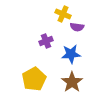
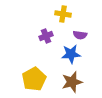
yellow cross: rotated 14 degrees counterclockwise
purple semicircle: moved 3 px right, 8 px down
purple cross: moved 5 px up
brown star: rotated 20 degrees clockwise
